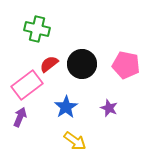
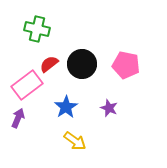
purple arrow: moved 2 px left, 1 px down
